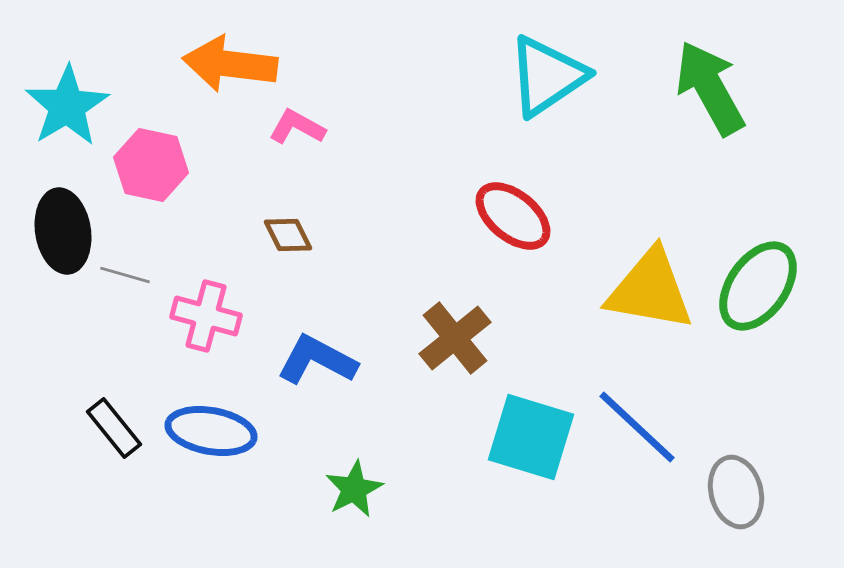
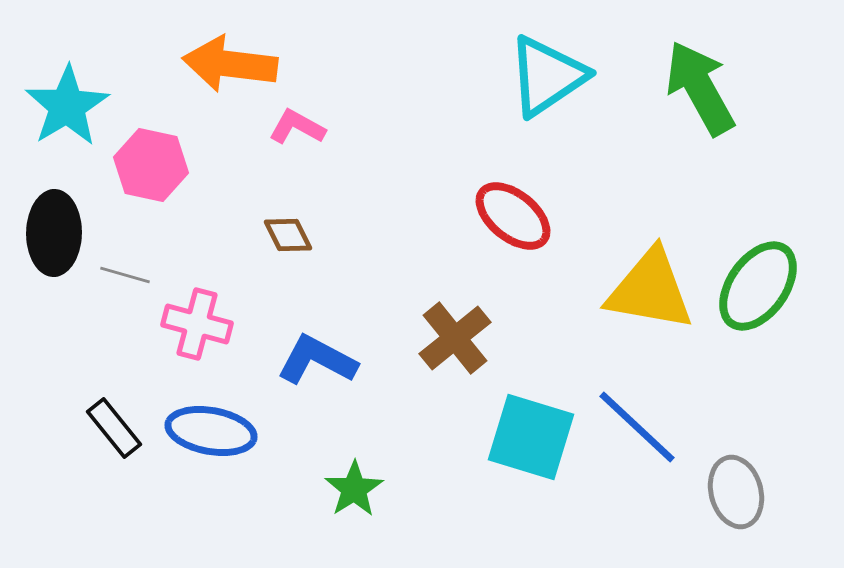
green arrow: moved 10 px left
black ellipse: moved 9 px left, 2 px down; rotated 10 degrees clockwise
pink cross: moved 9 px left, 8 px down
green star: rotated 6 degrees counterclockwise
